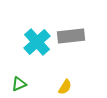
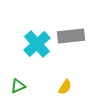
cyan cross: moved 2 px down
green triangle: moved 1 px left, 2 px down
